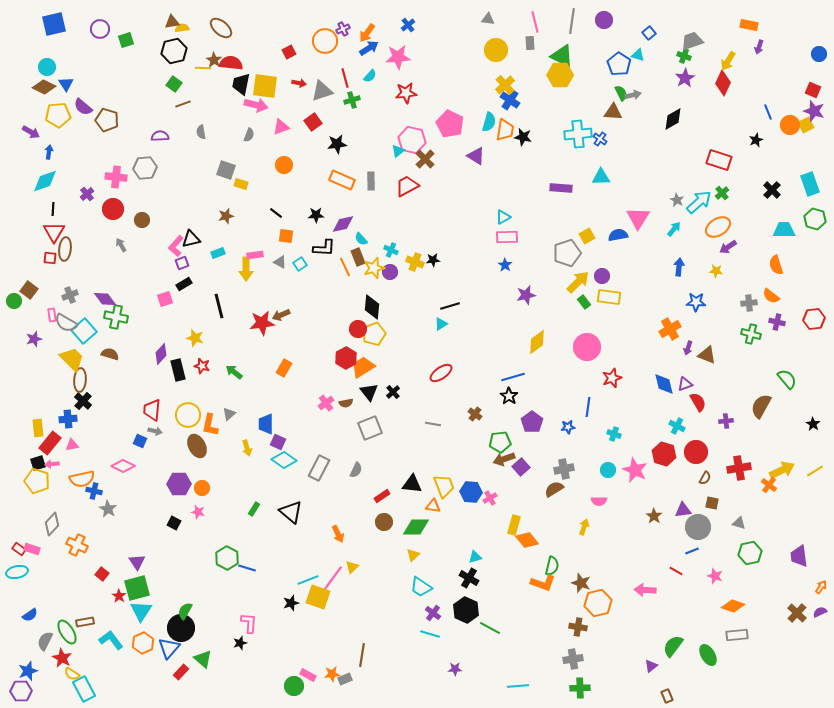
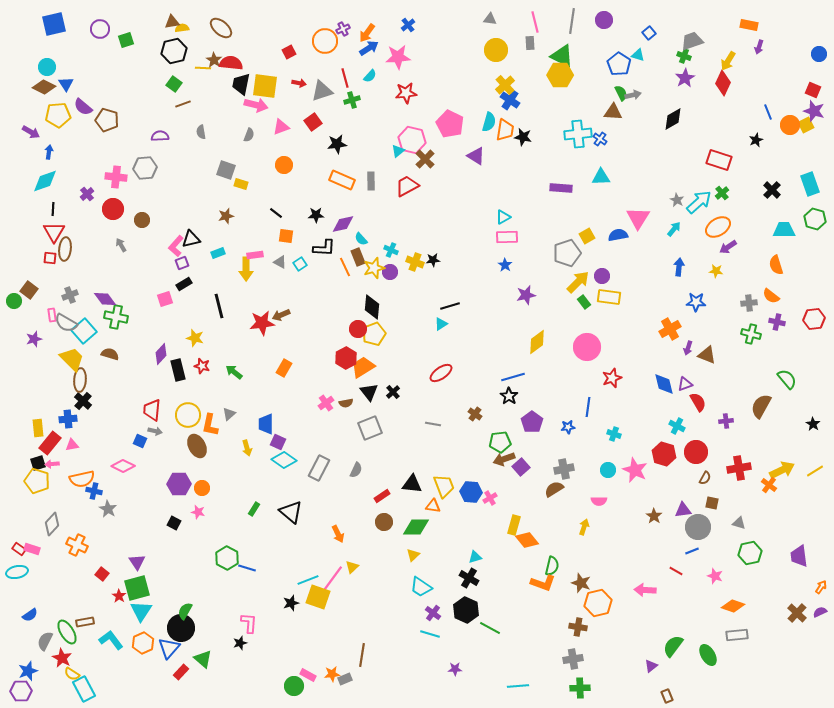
gray triangle at (488, 19): moved 2 px right
